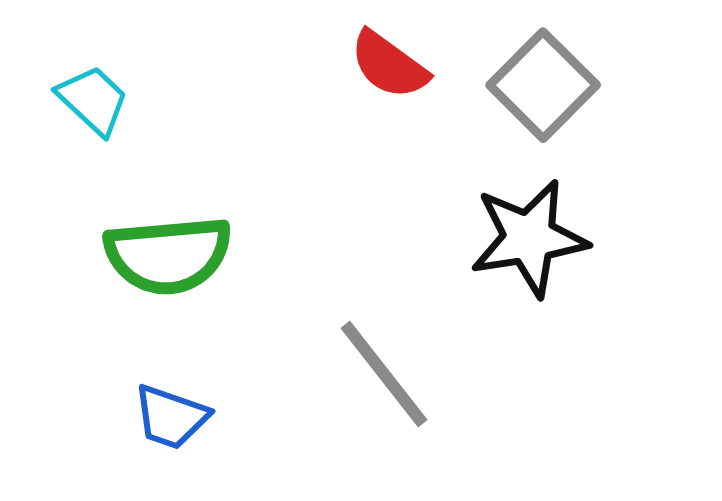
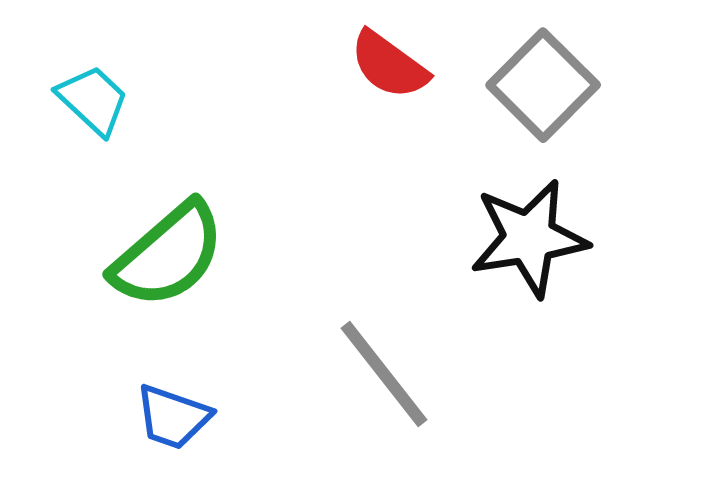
green semicircle: rotated 36 degrees counterclockwise
blue trapezoid: moved 2 px right
